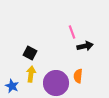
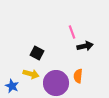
black square: moved 7 px right
yellow arrow: rotated 98 degrees clockwise
